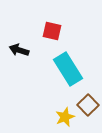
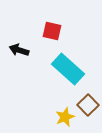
cyan rectangle: rotated 16 degrees counterclockwise
